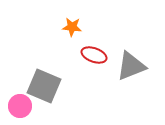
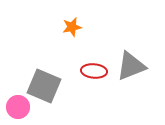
orange star: rotated 18 degrees counterclockwise
red ellipse: moved 16 px down; rotated 15 degrees counterclockwise
pink circle: moved 2 px left, 1 px down
